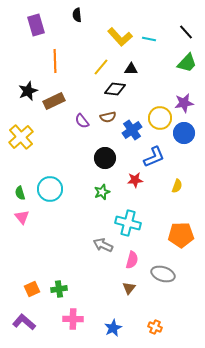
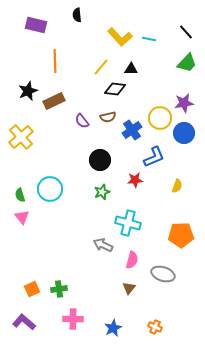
purple rectangle: rotated 60 degrees counterclockwise
black circle: moved 5 px left, 2 px down
green semicircle: moved 2 px down
